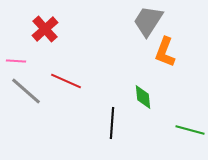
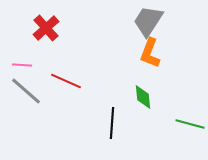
red cross: moved 1 px right, 1 px up
orange L-shape: moved 15 px left, 1 px down
pink line: moved 6 px right, 4 px down
green line: moved 6 px up
